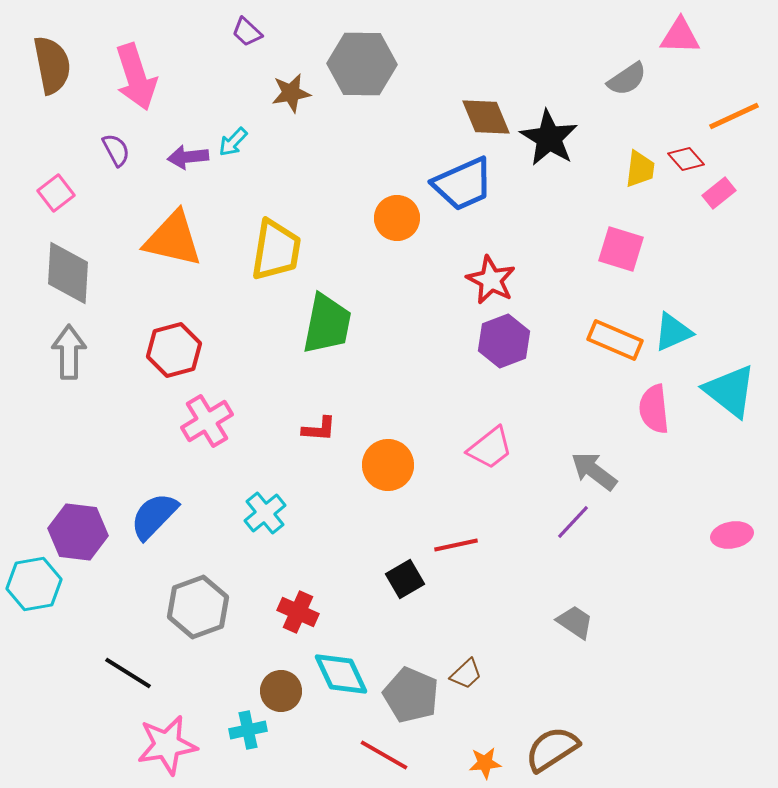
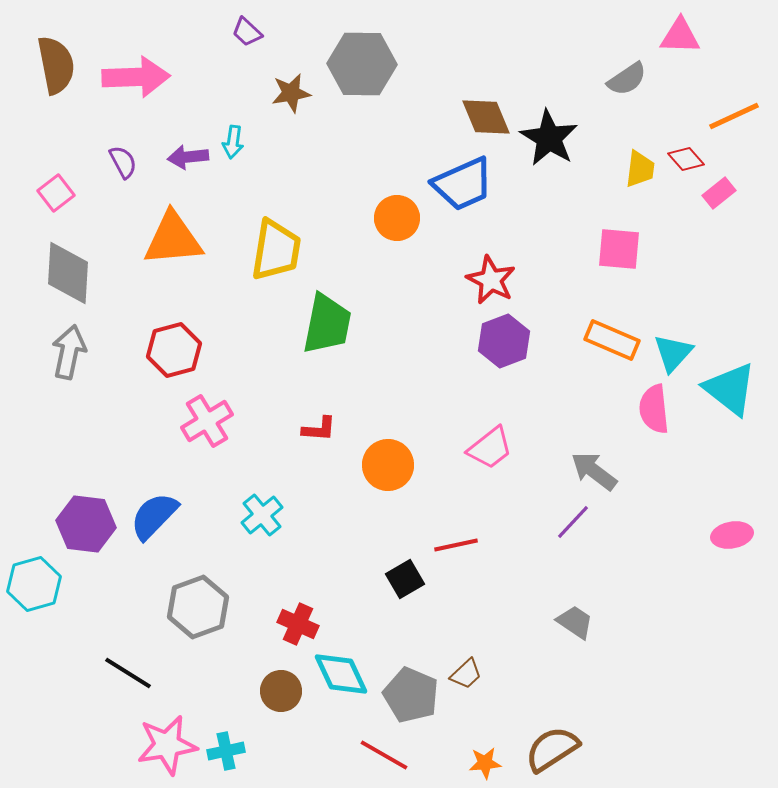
brown semicircle at (52, 65): moved 4 px right
pink arrow at (136, 77): rotated 74 degrees counterclockwise
cyan arrow at (233, 142): rotated 36 degrees counterclockwise
purple semicircle at (116, 150): moved 7 px right, 12 px down
orange triangle at (173, 239): rotated 18 degrees counterclockwise
pink square at (621, 249): moved 2 px left; rotated 12 degrees counterclockwise
cyan triangle at (673, 332): moved 21 px down; rotated 24 degrees counterclockwise
orange rectangle at (615, 340): moved 3 px left
gray arrow at (69, 352): rotated 12 degrees clockwise
cyan triangle at (730, 391): moved 2 px up
cyan cross at (265, 513): moved 3 px left, 2 px down
purple hexagon at (78, 532): moved 8 px right, 8 px up
cyan hexagon at (34, 584): rotated 6 degrees counterclockwise
red cross at (298, 612): moved 12 px down
cyan cross at (248, 730): moved 22 px left, 21 px down
